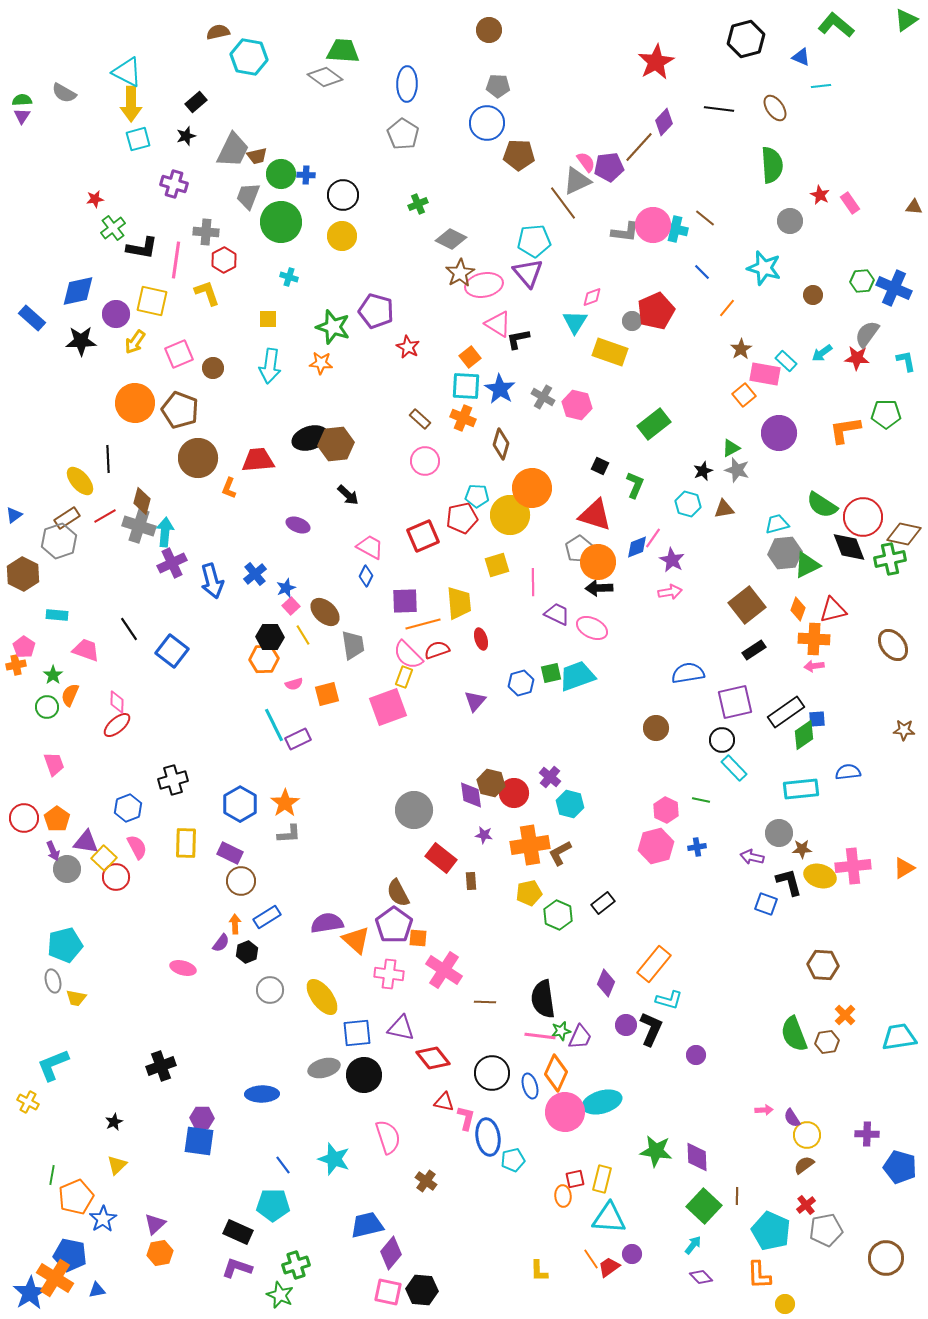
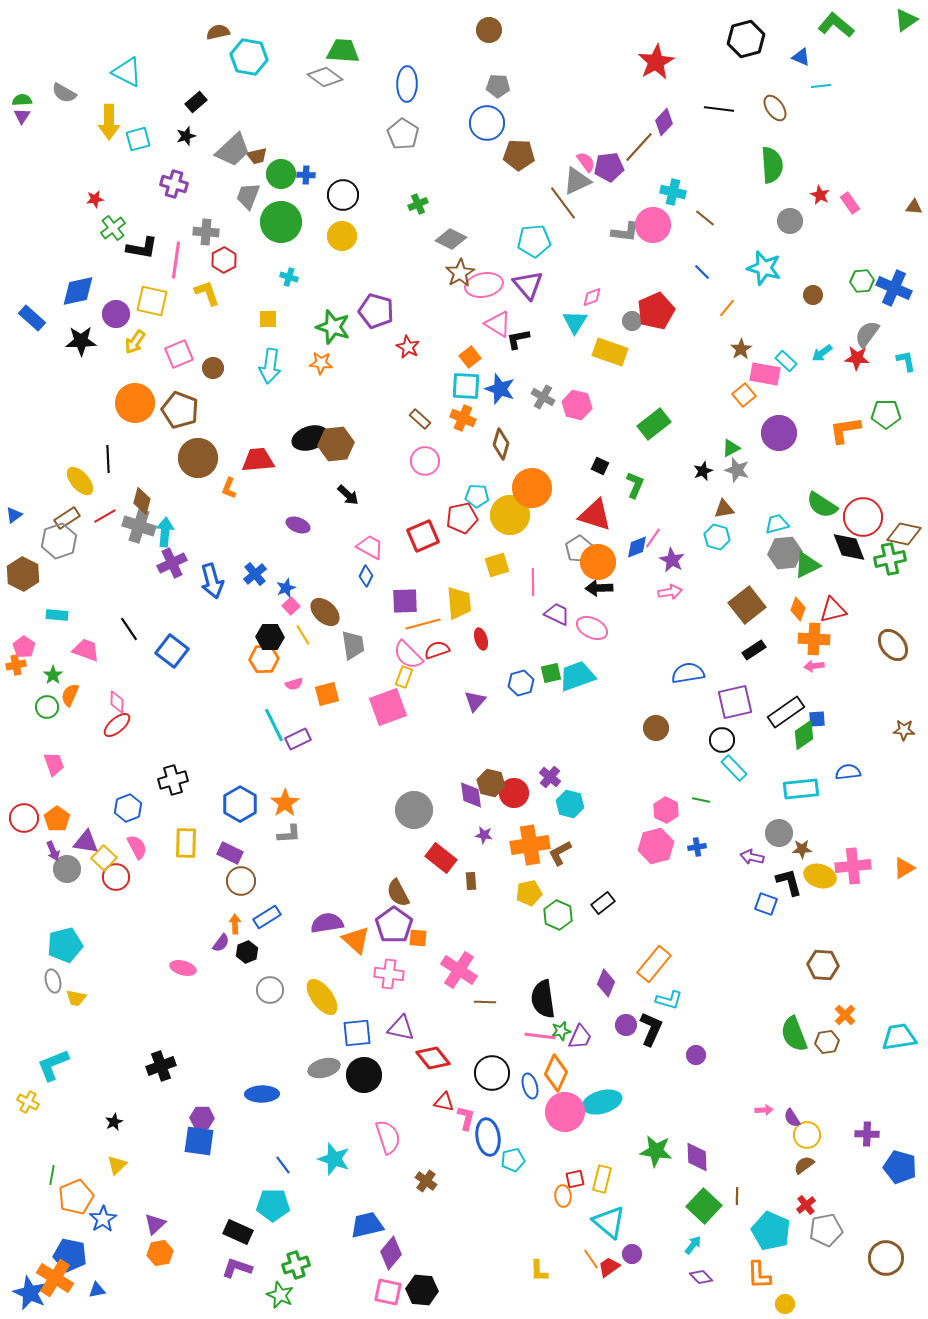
yellow arrow at (131, 104): moved 22 px left, 18 px down
gray trapezoid at (233, 150): rotated 21 degrees clockwise
cyan cross at (675, 229): moved 2 px left, 37 px up
purple triangle at (528, 273): moved 12 px down
blue star at (500, 389): rotated 12 degrees counterclockwise
cyan hexagon at (688, 504): moved 29 px right, 33 px down
pink cross at (444, 970): moved 15 px right
cyan triangle at (609, 1218): moved 4 px down; rotated 36 degrees clockwise
blue star at (30, 1293): rotated 16 degrees counterclockwise
